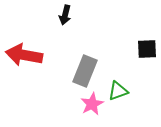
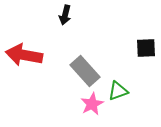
black square: moved 1 px left, 1 px up
gray rectangle: rotated 64 degrees counterclockwise
